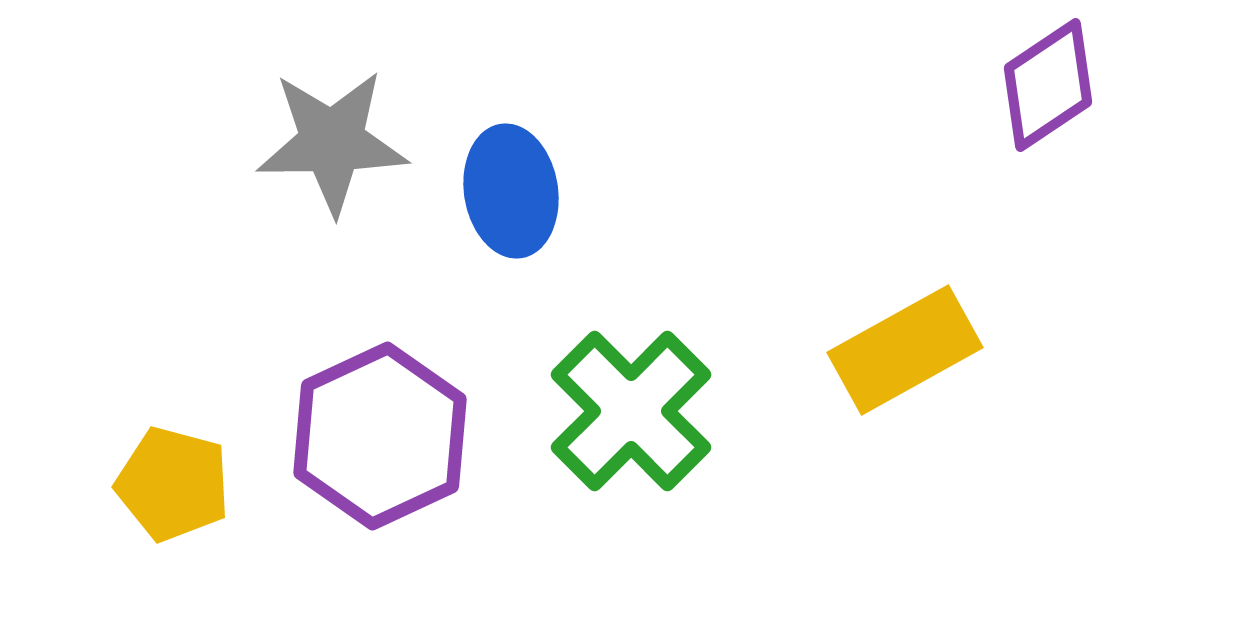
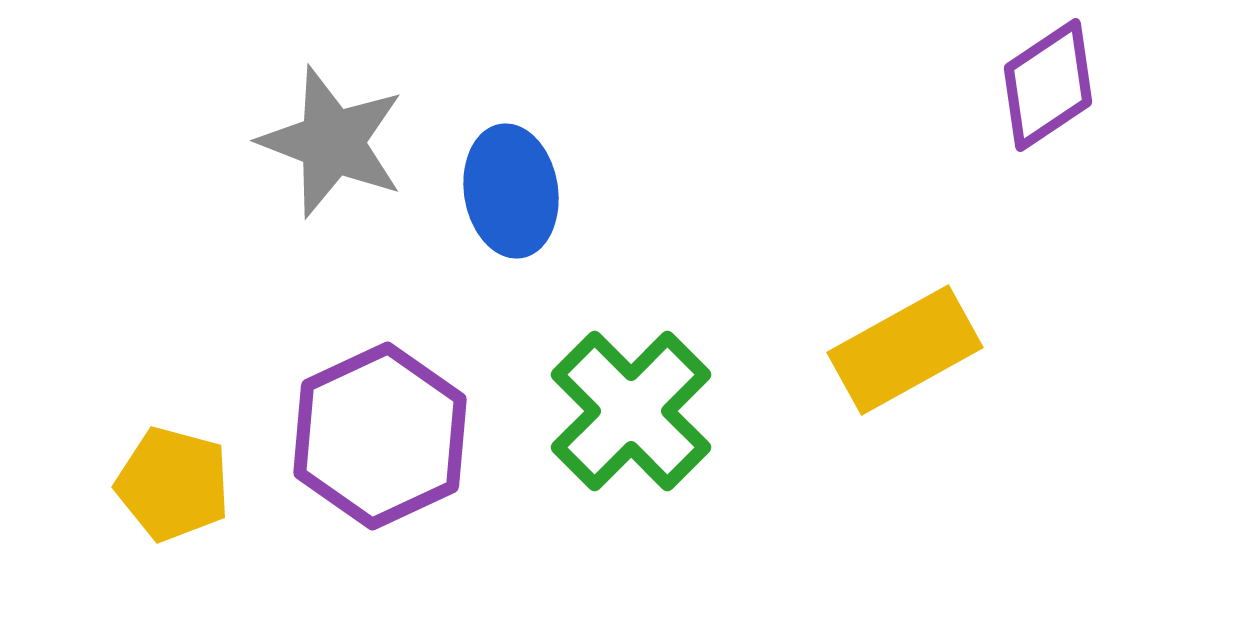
gray star: rotated 22 degrees clockwise
